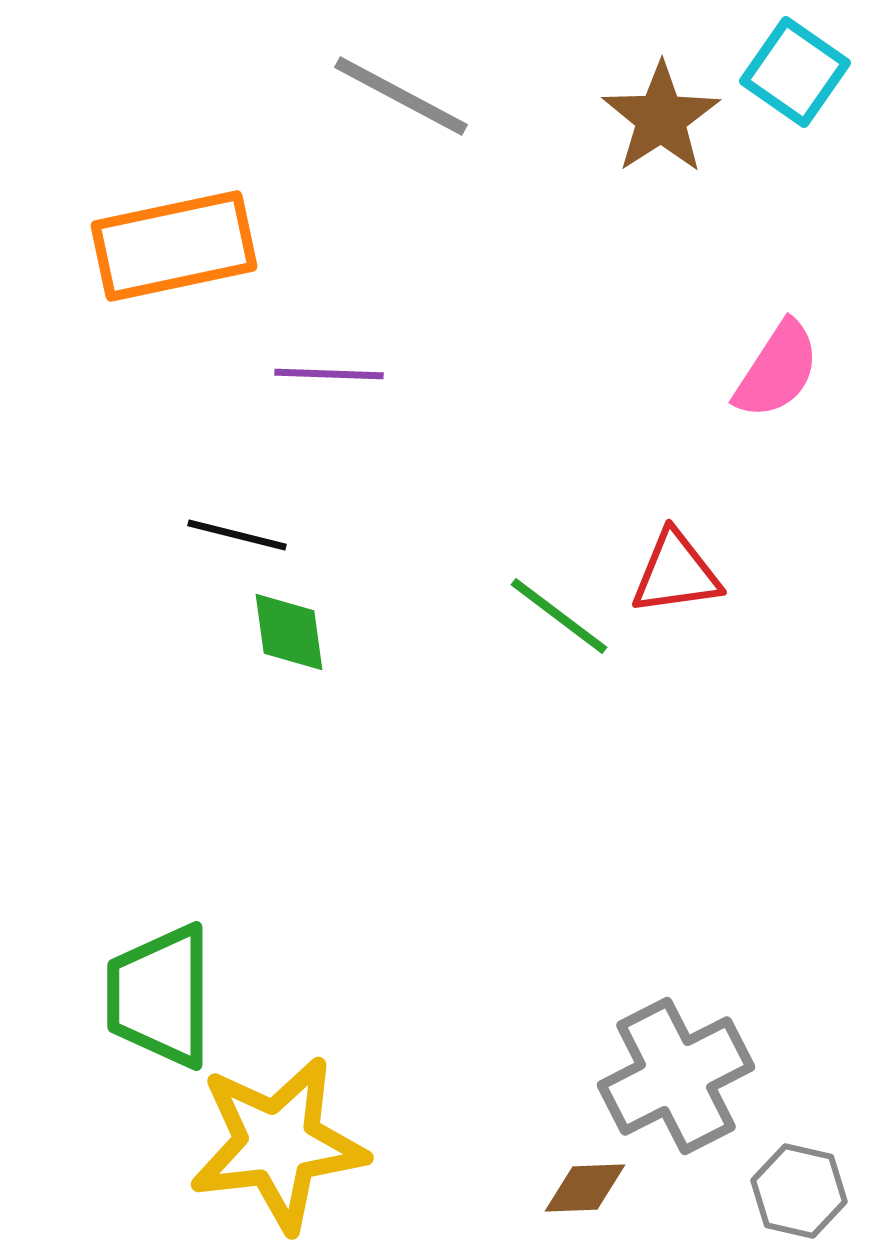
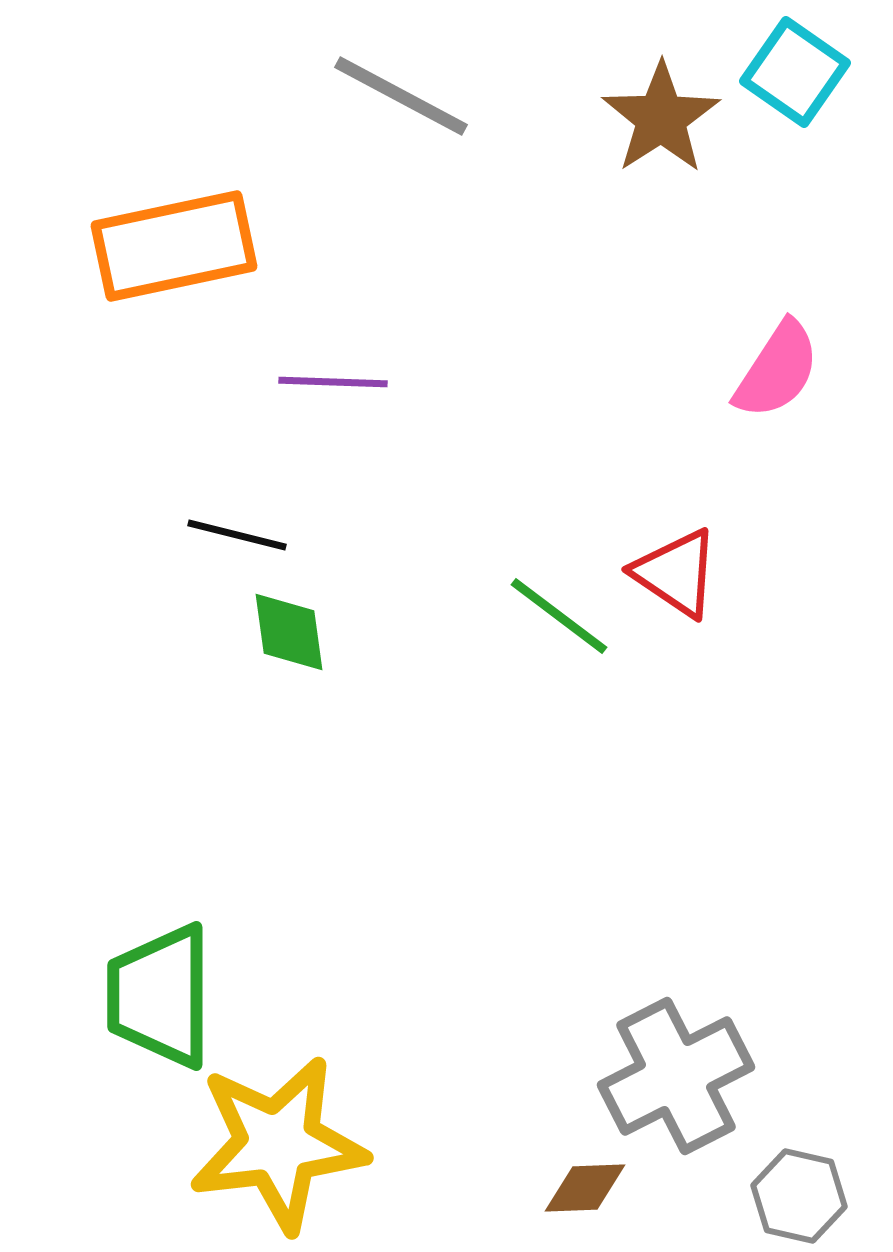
purple line: moved 4 px right, 8 px down
red triangle: rotated 42 degrees clockwise
gray hexagon: moved 5 px down
